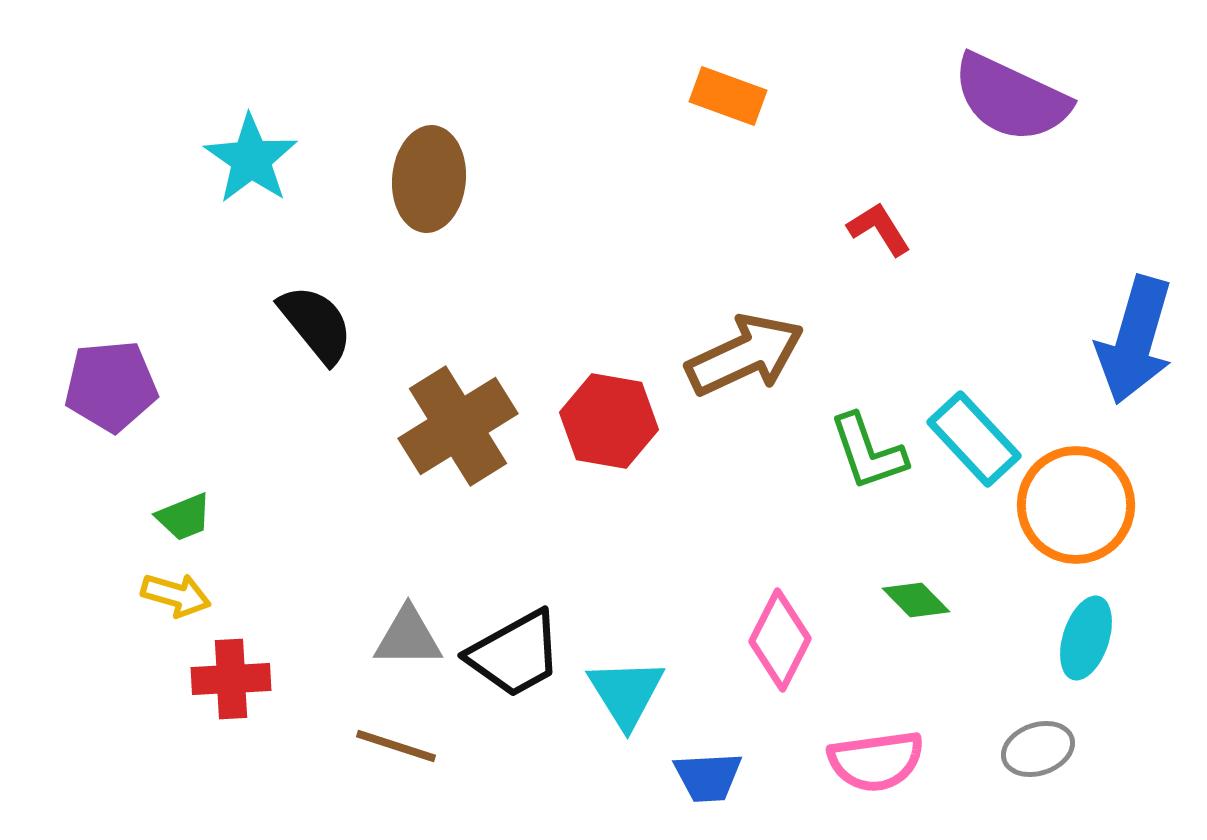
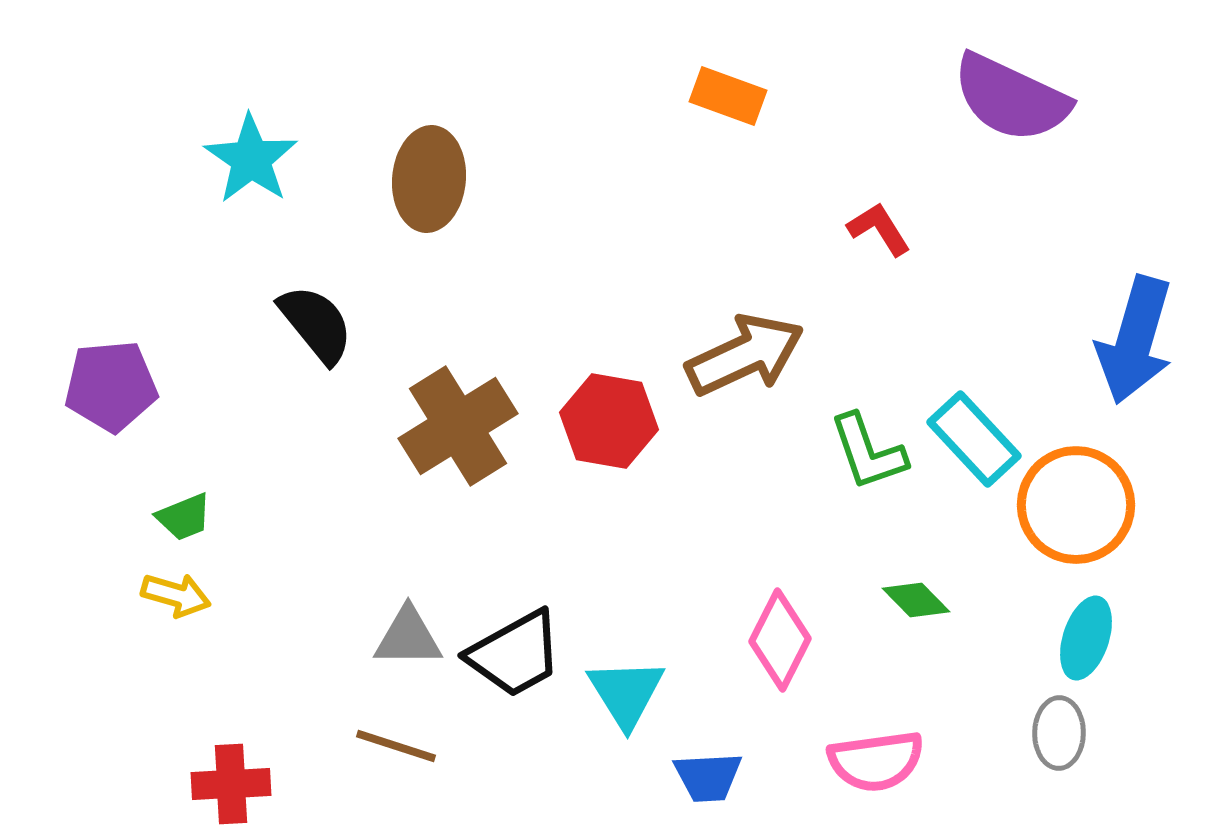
red cross: moved 105 px down
gray ellipse: moved 21 px right, 16 px up; rotated 70 degrees counterclockwise
